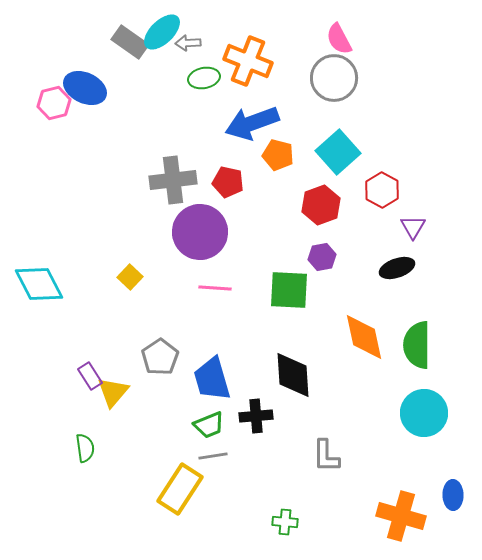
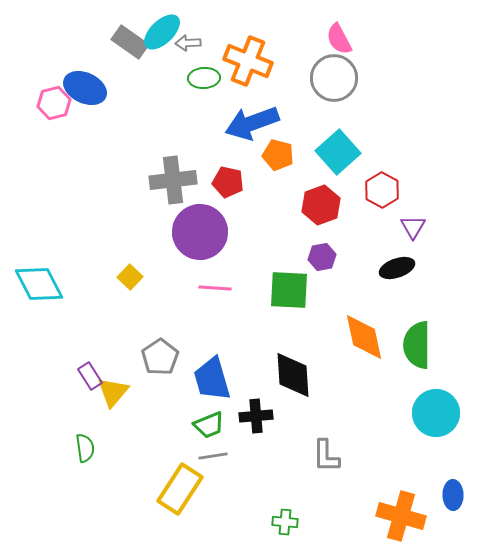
green ellipse at (204, 78): rotated 8 degrees clockwise
cyan circle at (424, 413): moved 12 px right
